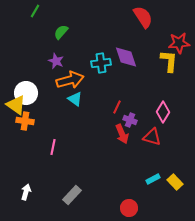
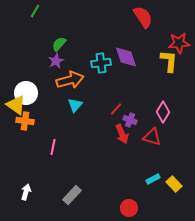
green semicircle: moved 2 px left, 12 px down
purple star: rotated 21 degrees clockwise
cyan triangle: moved 6 px down; rotated 35 degrees clockwise
red line: moved 1 px left, 2 px down; rotated 16 degrees clockwise
yellow rectangle: moved 1 px left, 2 px down
